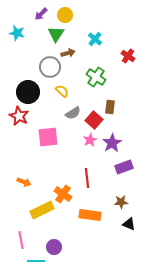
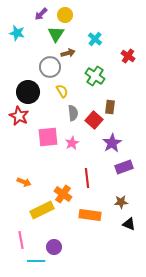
green cross: moved 1 px left, 1 px up
yellow semicircle: rotated 16 degrees clockwise
gray semicircle: rotated 63 degrees counterclockwise
pink star: moved 18 px left, 3 px down
